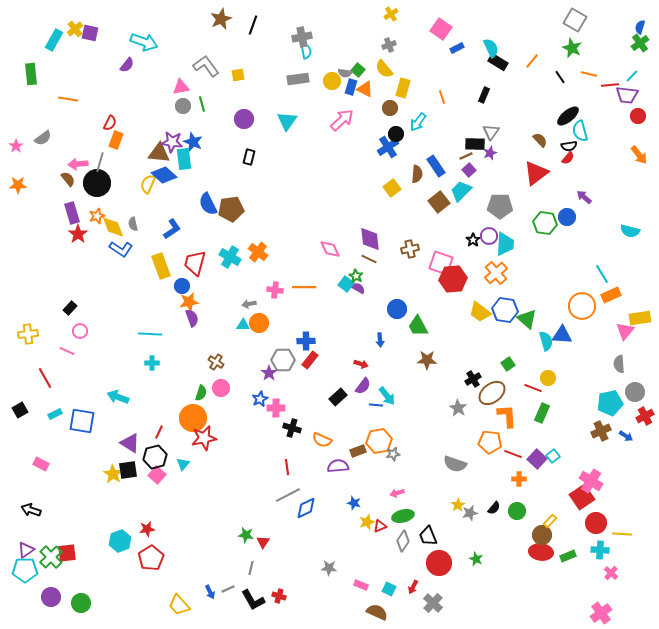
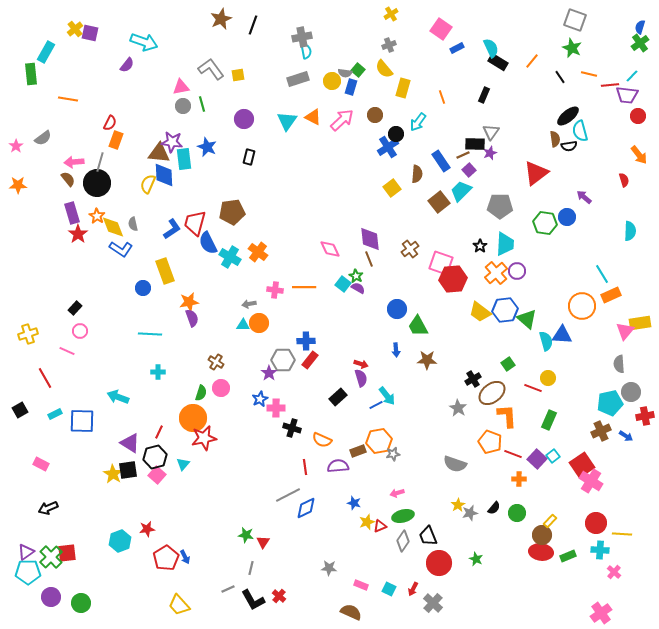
gray square at (575, 20): rotated 10 degrees counterclockwise
cyan rectangle at (54, 40): moved 8 px left, 12 px down
gray L-shape at (206, 66): moved 5 px right, 3 px down
gray rectangle at (298, 79): rotated 10 degrees counterclockwise
orange triangle at (365, 89): moved 52 px left, 28 px down
brown circle at (390, 108): moved 15 px left, 7 px down
brown semicircle at (540, 140): moved 15 px right, 1 px up; rotated 35 degrees clockwise
blue star at (193, 142): moved 14 px right, 5 px down
brown line at (466, 156): moved 3 px left, 1 px up
red semicircle at (568, 158): moved 56 px right, 22 px down; rotated 56 degrees counterclockwise
pink arrow at (78, 164): moved 4 px left, 2 px up
blue rectangle at (436, 166): moved 5 px right, 5 px up
blue diamond at (164, 175): rotated 45 degrees clockwise
blue semicircle at (208, 204): moved 39 px down
brown pentagon at (231, 209): moved 1 px right, 3 px down
orange star at (97, 216): rotated 21 degrees counterclockwise
cyan semicircle at (630, 231): rotated 102 degrees counterclockwise
purple circle at (489, 236): moved 28 px right, 35 px down
black star at (473, 240): moved 7 px right, 6 px down
brown cross at (410, 249): rotated 24 degrees counterclockwise
brown line at (369, 259): rotated 42 degrees clockwise
red trapezoid at (195, 263): moved 40 px up
yellow rectangle at (161, 266): moved 4 px right, 5 px down
cyan square at (346, 284): moved 3 px left
blue circle at (182, 286): moved 39 px left, 2 px down
black rectangle at (70, 308): moved 5 px right
blue hexagon at (505, 310): rotated 15 degrees counterclockwise
yellow rectangle at (640, 318): moved 5 px down
yellow cross at (28, 334): rotated 12 degrees counterclockwise
blue arrow at (380, 340): moved 16 px right, 10 px down
cyan cross at (152, 363): moved 6 px right, 9 px down
purple semicircle at (363, 386): moved 2 px left, 8 px up; rotated 54 degrees counterclockwise
gray circle at (635, 392): moved 4 px left
blue line at (376, 405): rotated 32 degrees counterclockwise
green rectangle at (542, 413): moved 7 px right, 7 px down
red cross at (645, 416): rotated 18 degrees clockwise
blue square at (82, 421): rotated 8 degrees counterclockwise
orange pentagon at (490, 442): rotated 15 degrees clockwise
red line at (287, 467): moved 18 px right
red square at (582, 497): moved 32 px up
black arrow at (31, 510): moved 17 px right, 2 px up; rotated 42 degrees counterclockwise
green circle at (517, 511): moved 2 px down
purple triangle at (26, 550): moved 2 px down
red pentagon at (151, 558): moved 15 px right
cyan pentagon at (25, 570): moved 3 px right, 2 px down
pink cross at (611, 573): moved 3 px right, 1 px up
red arrow at (413, 587): moved 2 px down
blue arrow at (210, 592): moved 25 px left, 35 px up
red cross at (279, 596): rotated 24 degrees clockwise
brown semicircle at (377, 612): moved 26 px left
